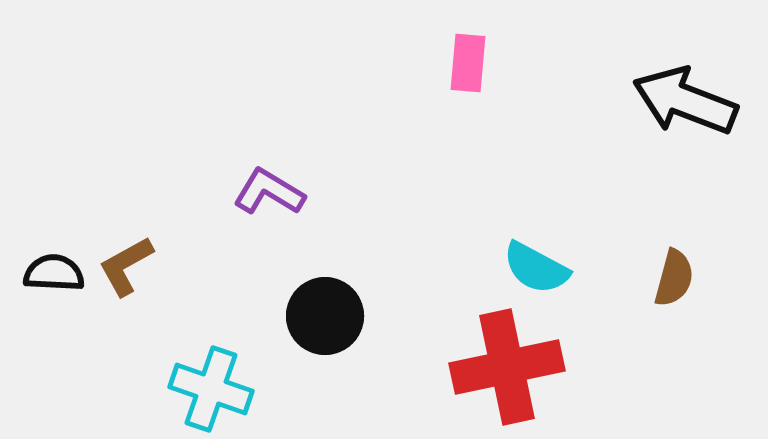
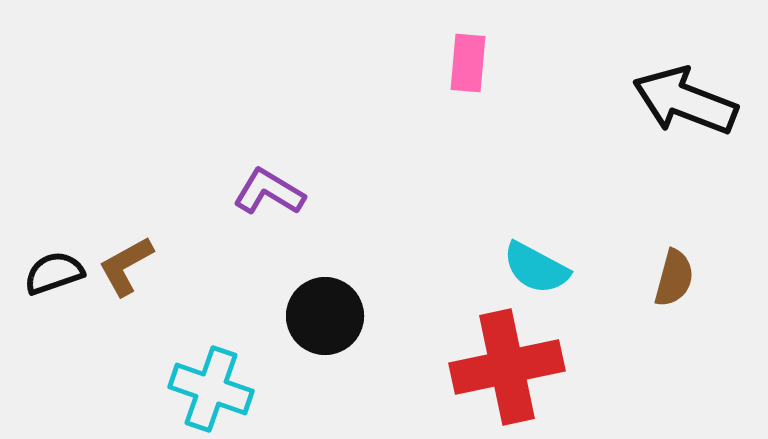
black semicircle: rotated 22 degrees counterclockwise
